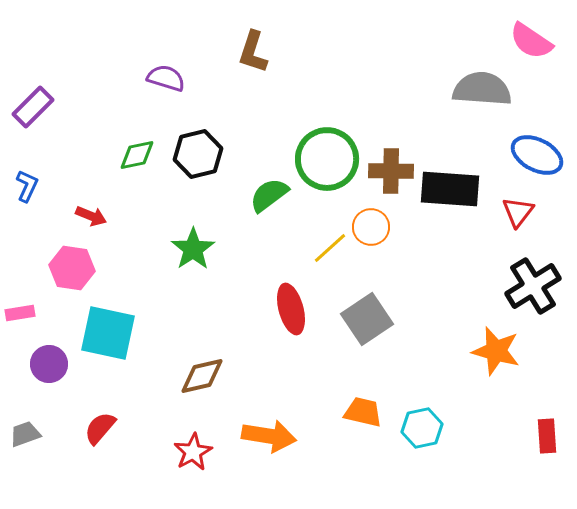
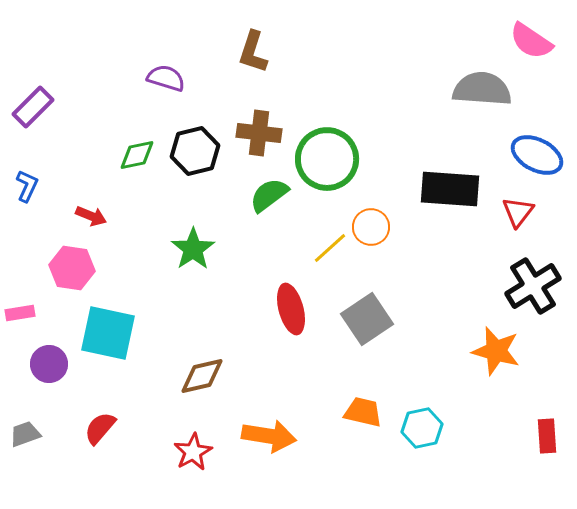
black hexagon: moved 3 px left, 3 px up
brown cross: moved 132 px left, 38 px up; rotated 6 degrees clockwise
